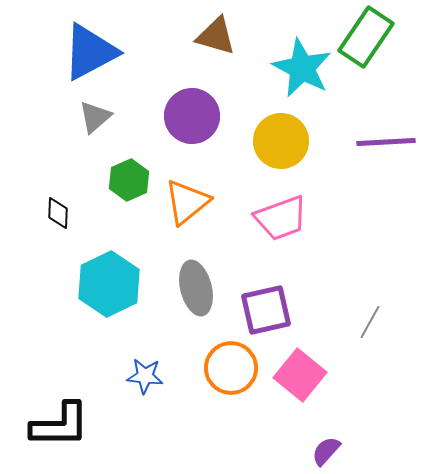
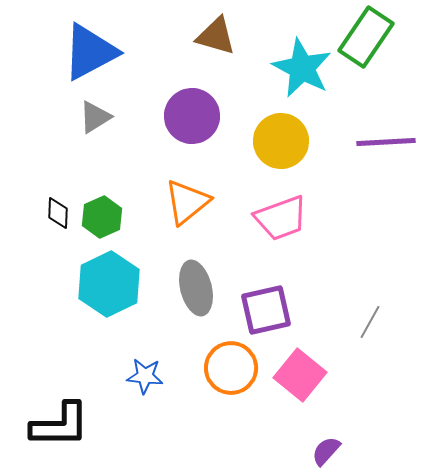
gray triangle: rotated 9 degrees clockwise
green hexagon: moved 27 px left, 37 px down
